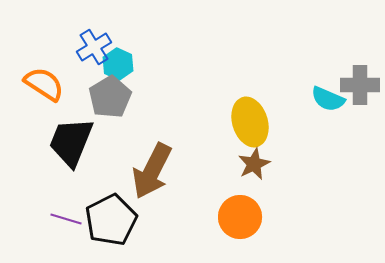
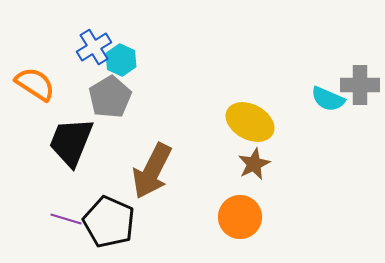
cyan hexagon: moved 3 px right, 4 px up
orange semicircle: moved 9 px left
yellow ellipse: rotated 45 degrees counterclockwise
black pentagon: moved 2 px left, 2 px down; rotated 21 degrees counterclockwise
